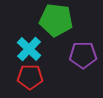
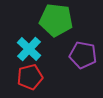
purple pentagon: rotated 12 degrees clockwise
red pentagon: rotated 15 degrees counterclockwise
